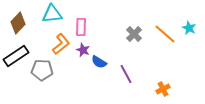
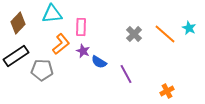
purple star: moved 1 px down
orange cross: moved 4 px right, 2 px down
